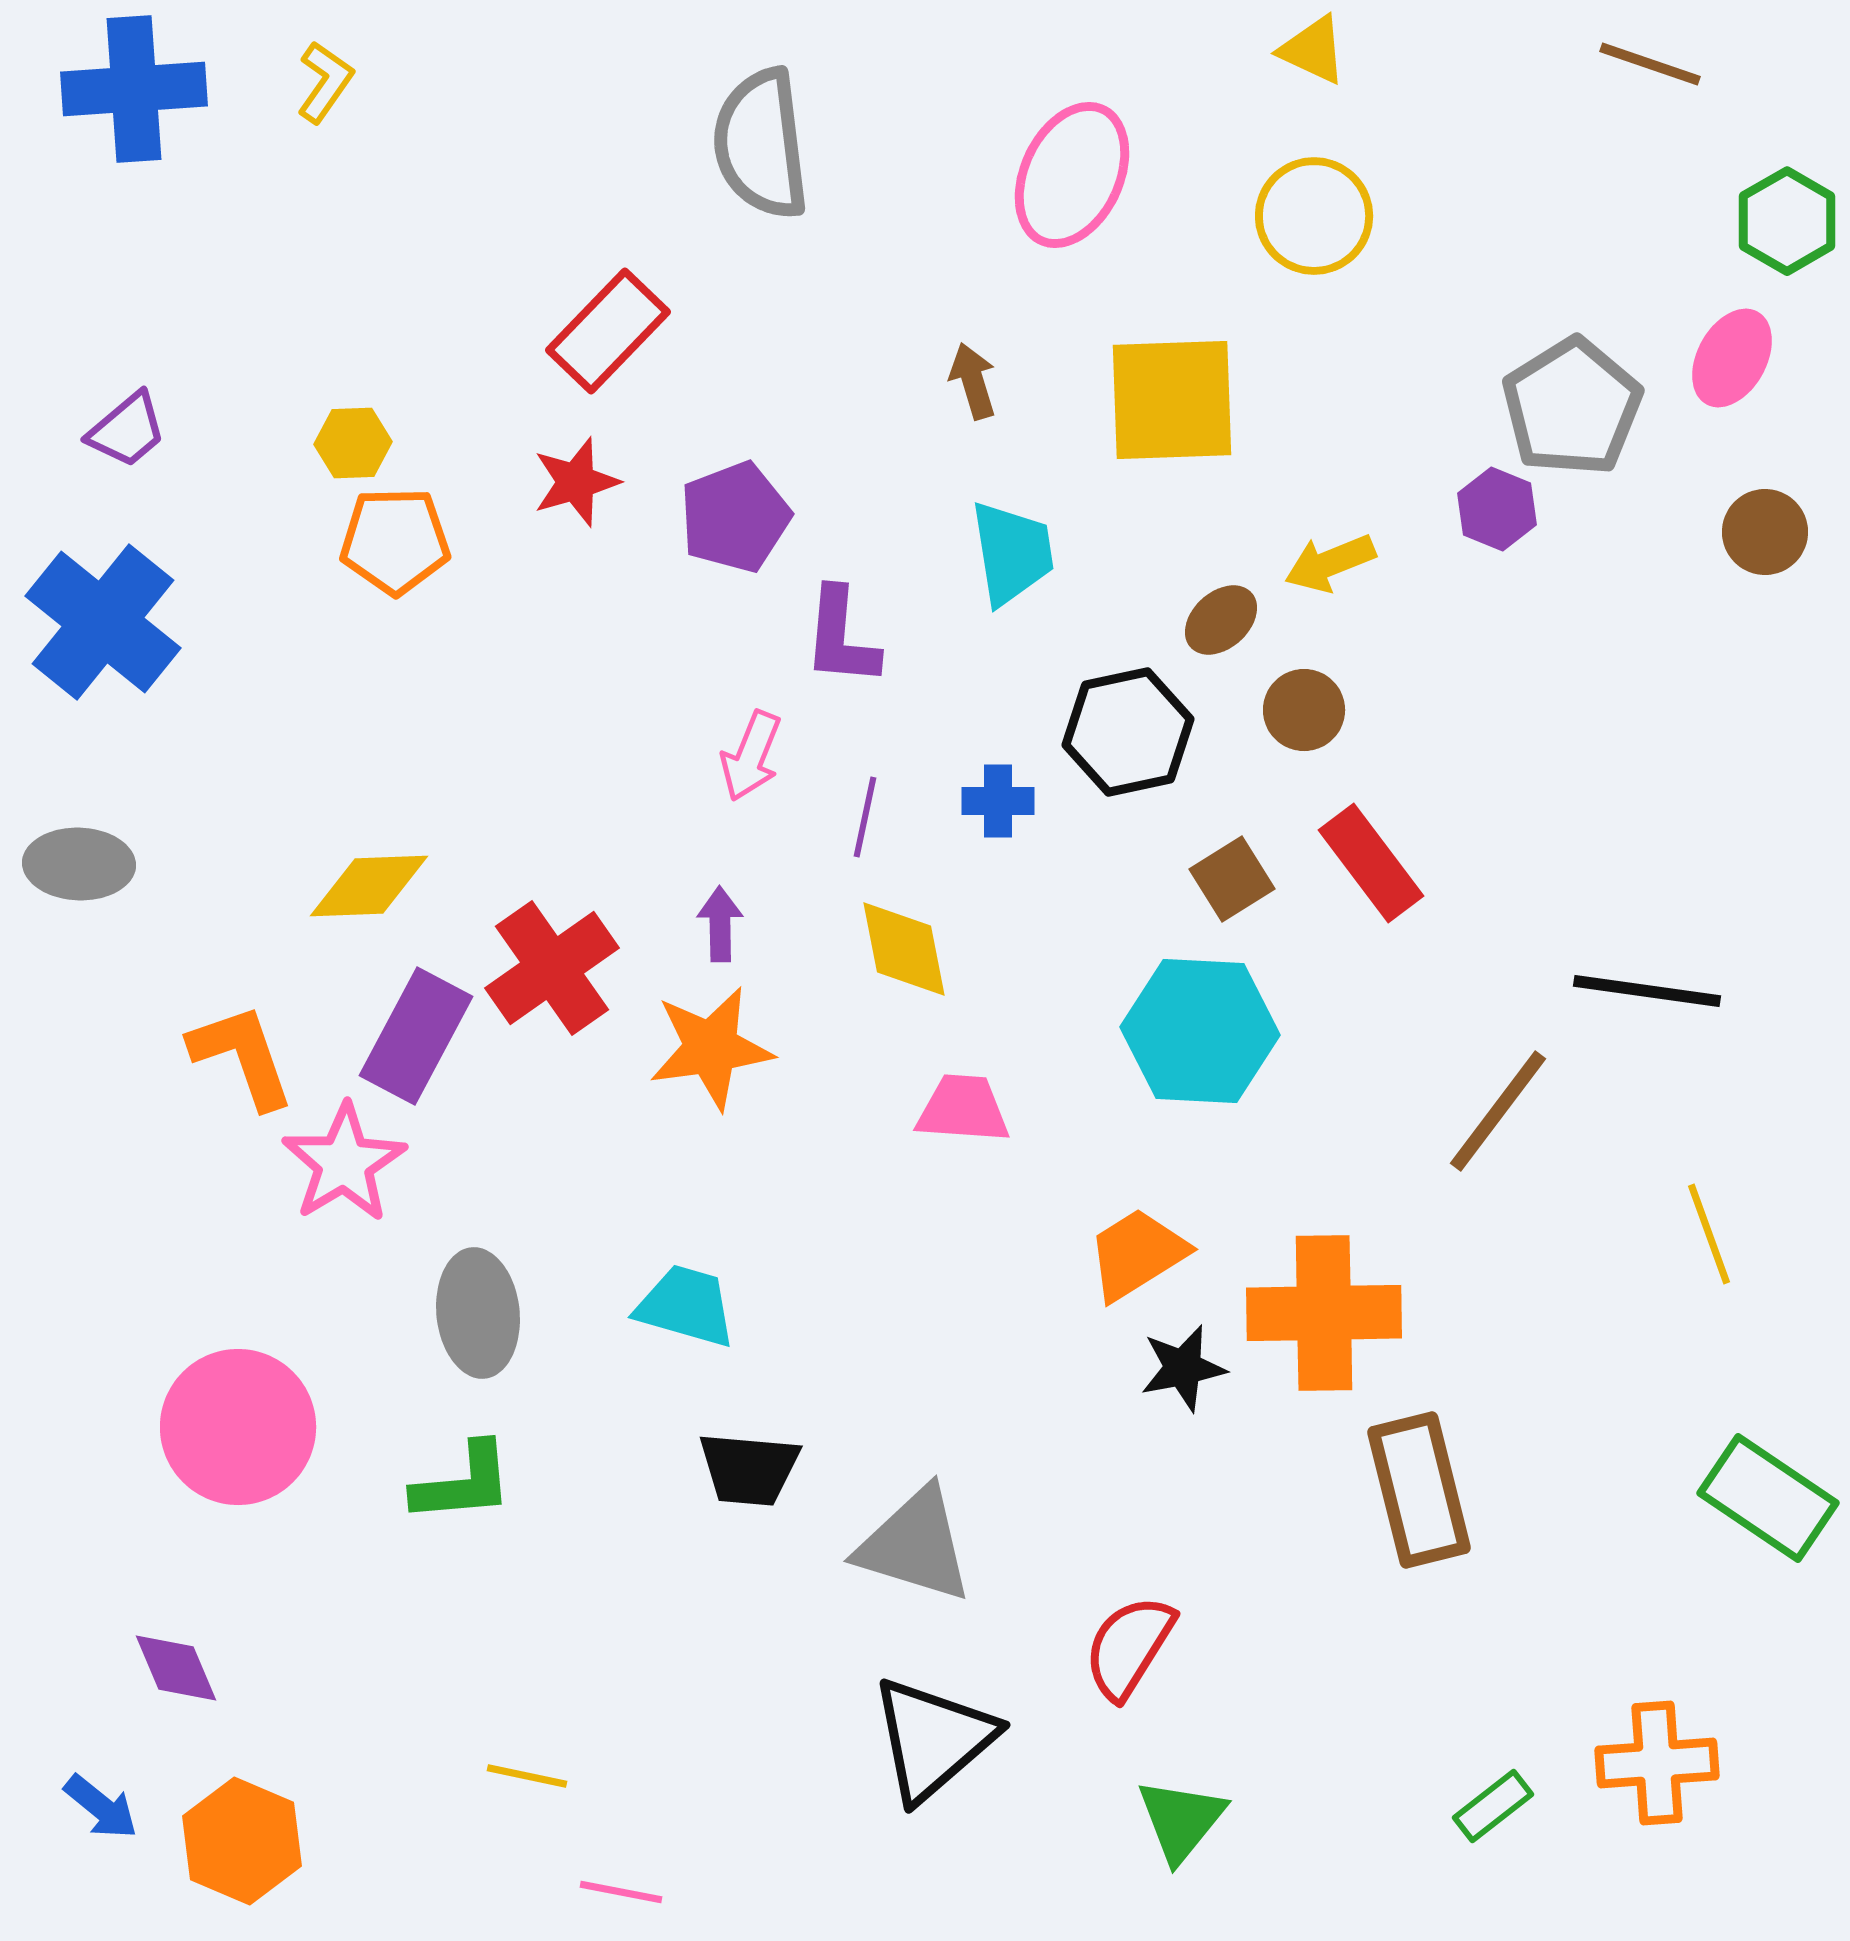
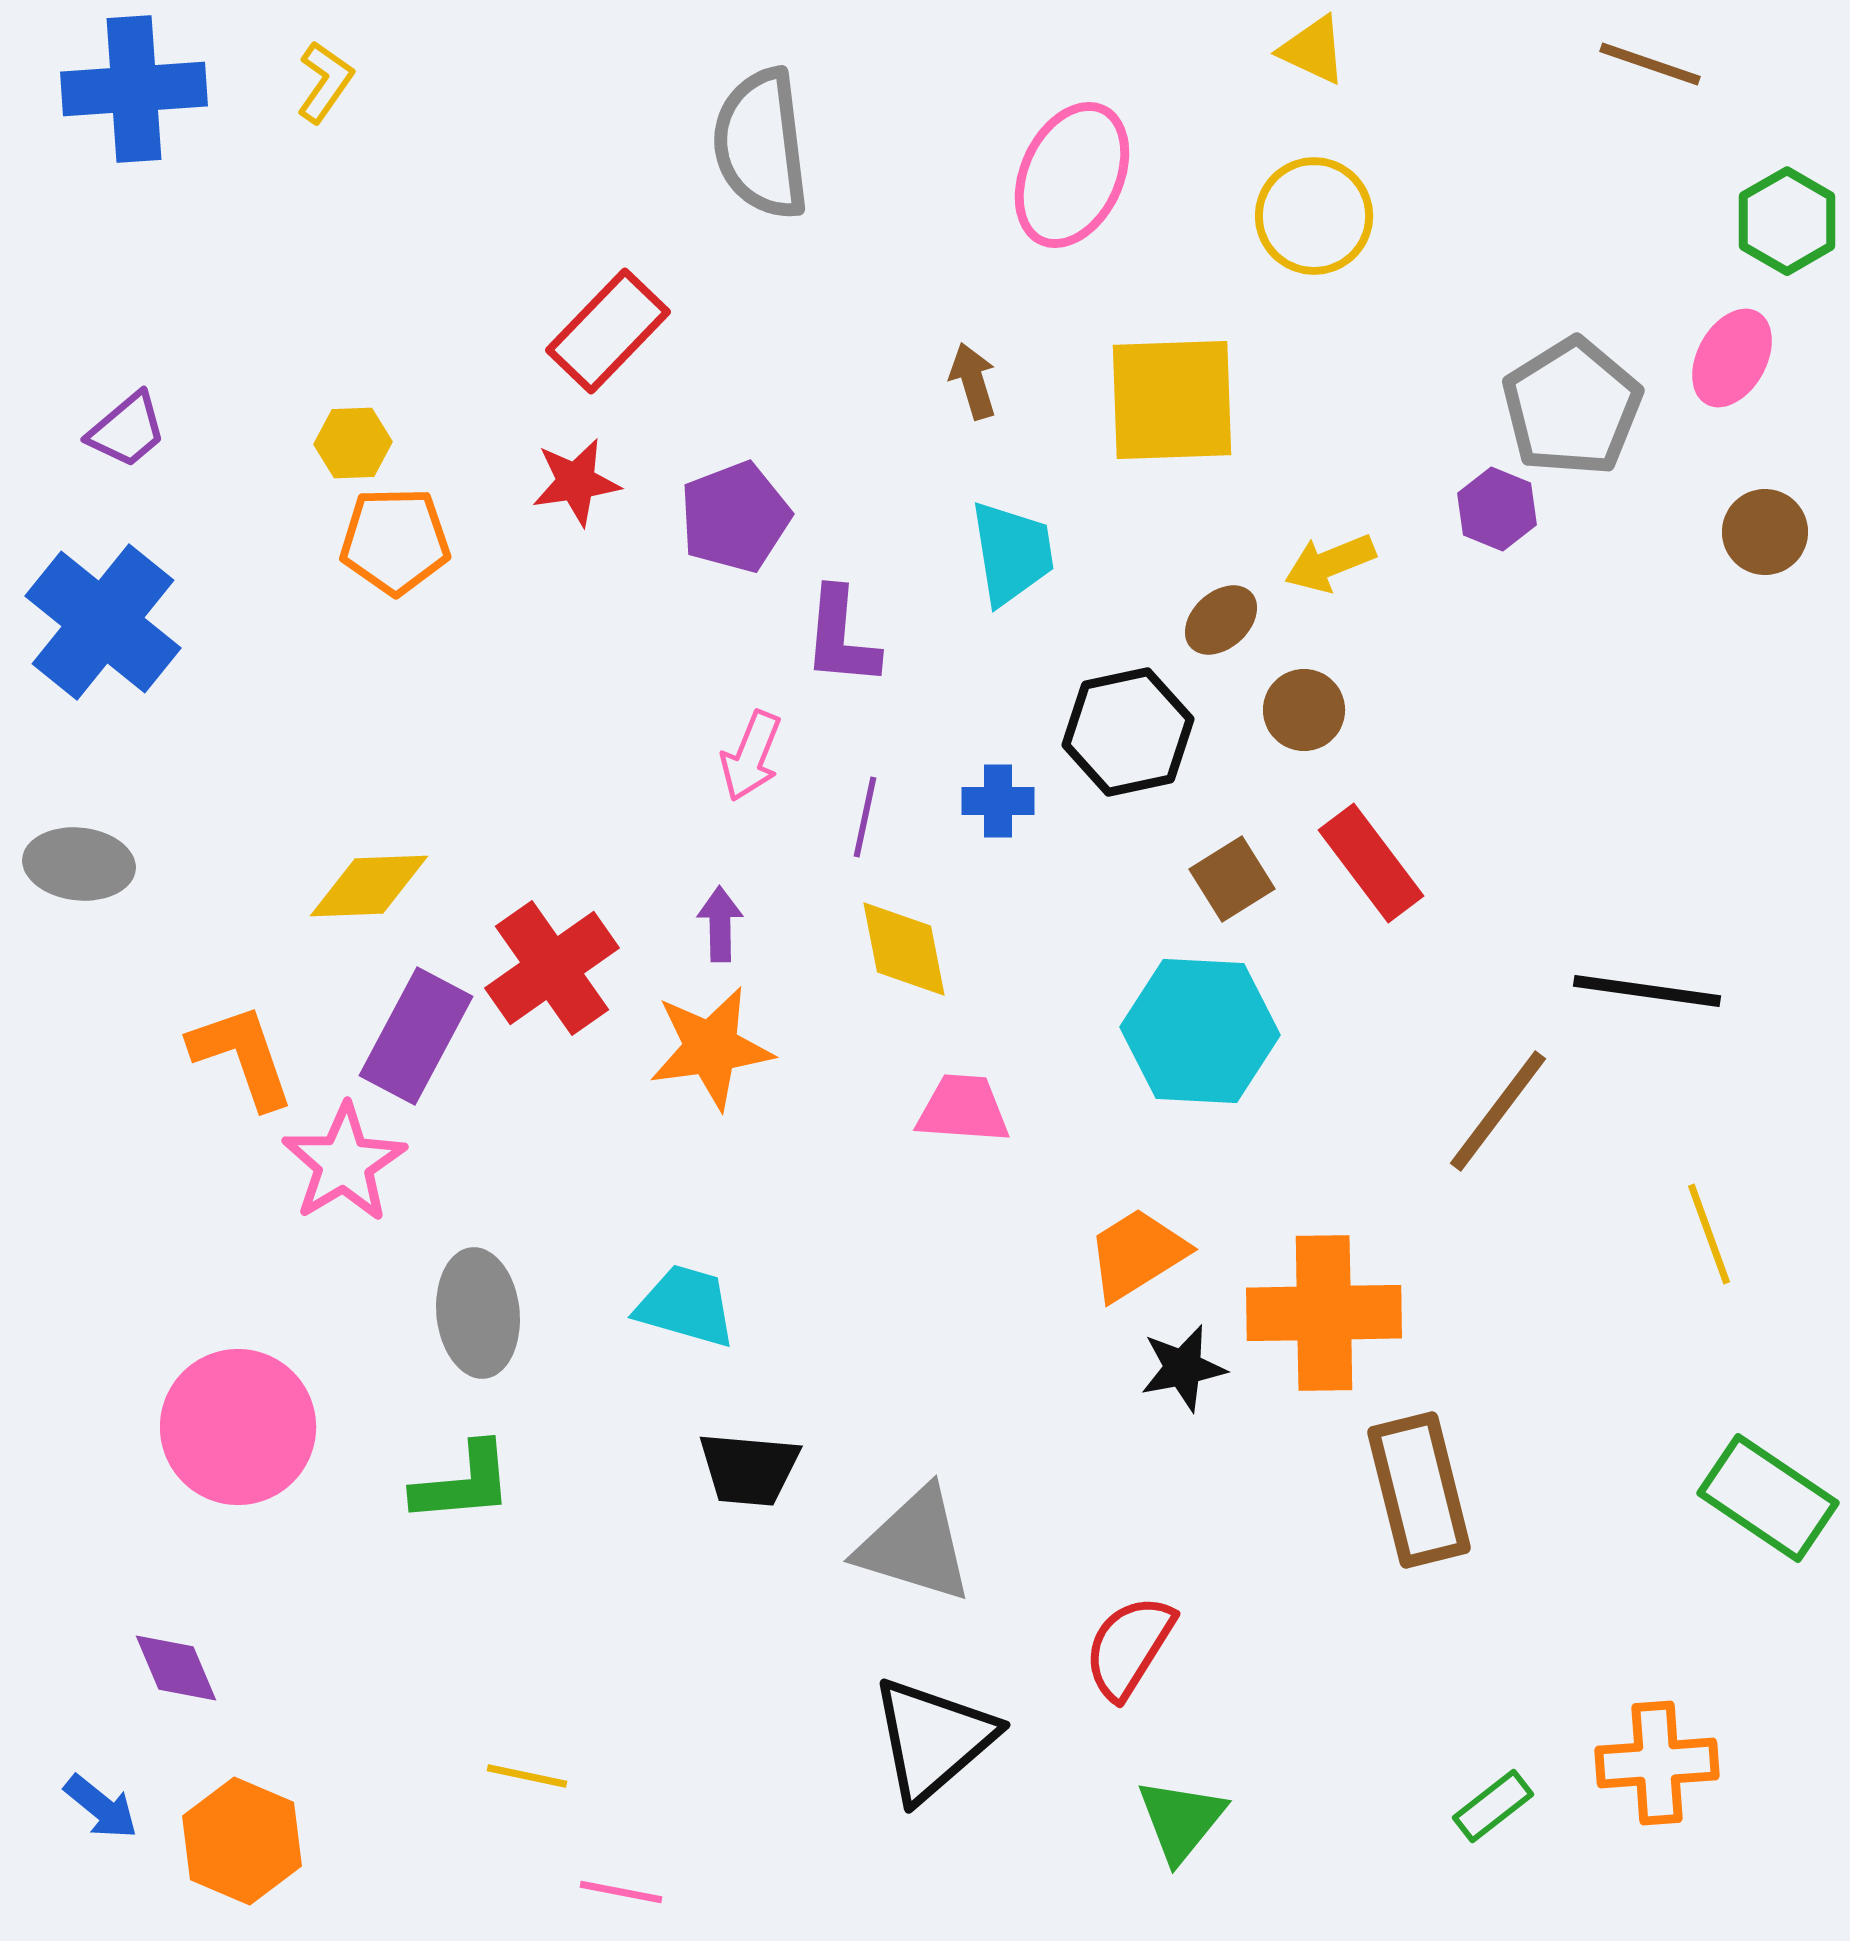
red star at (576, 482): rotated 8 degrees clockwise
gray ellipse at (79, 864): rotated 4 degrees clockwise
